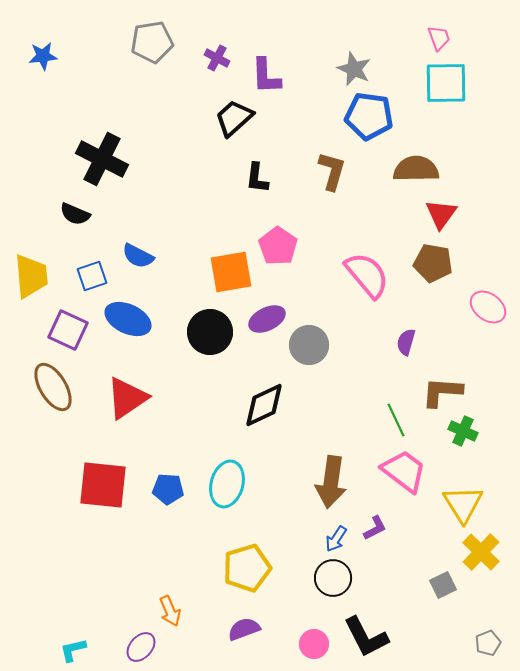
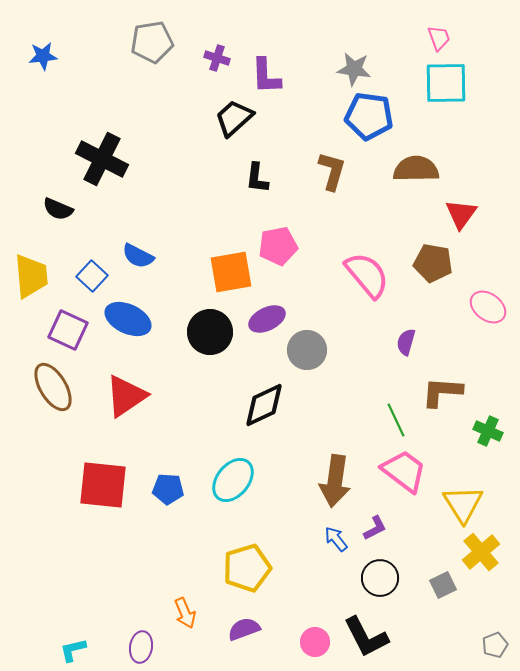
purple cross at (217, 58): rotated 10 degrees counterclockwise
gray star at (354, 69): rotated 16 degrees counterclockwise
black semicircle at (75, 214): moved 17 px left, 5 px up
red triangle at (441, 214): moved 20 px right
pink pentagon at (278, 246): rotated 27 degrees clockwise
blue square at (92, 276): rotated 28 degrees counterclockwise
gray circle at (309, 345): moved 2 px left, 5 px down
red triangle at (127, 398): moved 1 px left, 2 px up
green cross at (463, 431): moved 25 px right
brown arrow at (331, 482): moved 4 px right, 1 px up
cyan ellipse at (227, 484): moved 6 px right, 4 px up; rotated 24 degrees clockwise
blue arrow at (336, 539): rotated 108 degrees clockwise
yellow cross at (481, 552): rotated 6 degrees clockwise
black circle at (333, 578): moved 47 px right
orange arrow at (170, 611): moved 15 px right, 2 px down
gray pentagon at (488, 643): moved 7 px right, 2 px down
pink circle at (314, 644): moved 1 px right, 2 px up
purple ellipse at (141, 647): rotated 32 degrees counterclockwise
